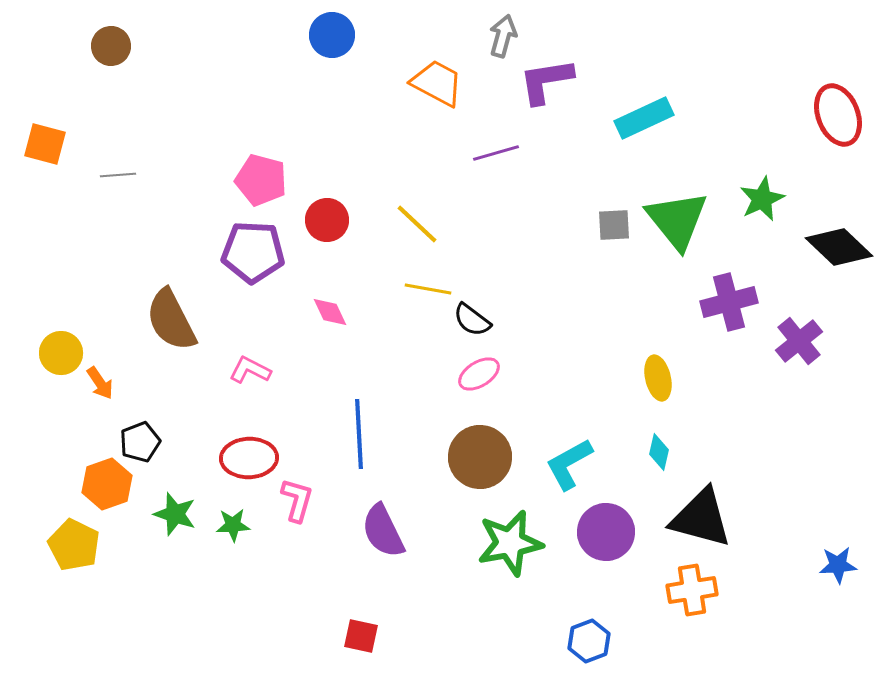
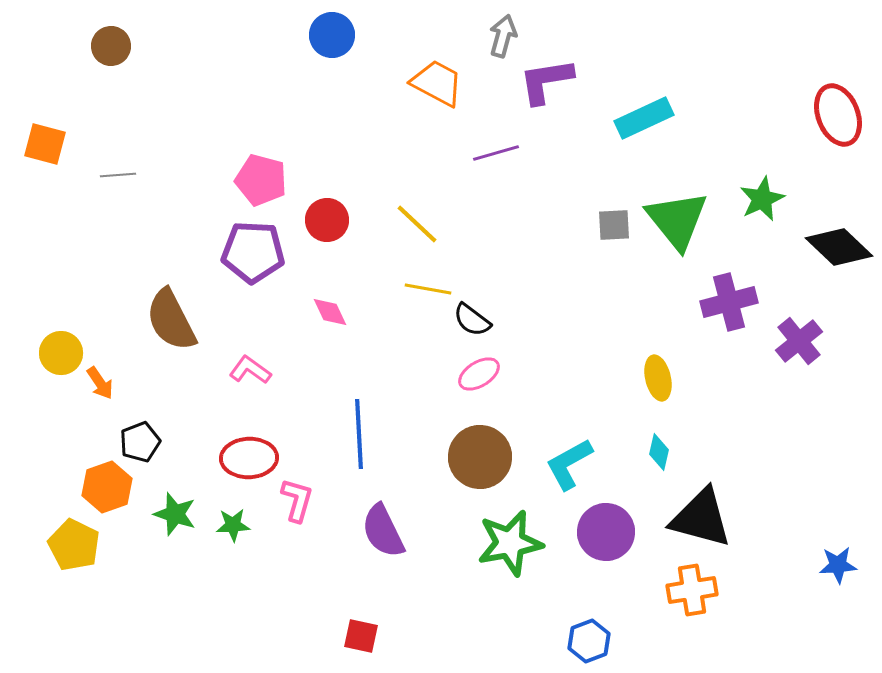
pink L-shape at (250, 370): rotated 9 degrees clockwise
orange hexagon at (107, 484): moved 3 px down
